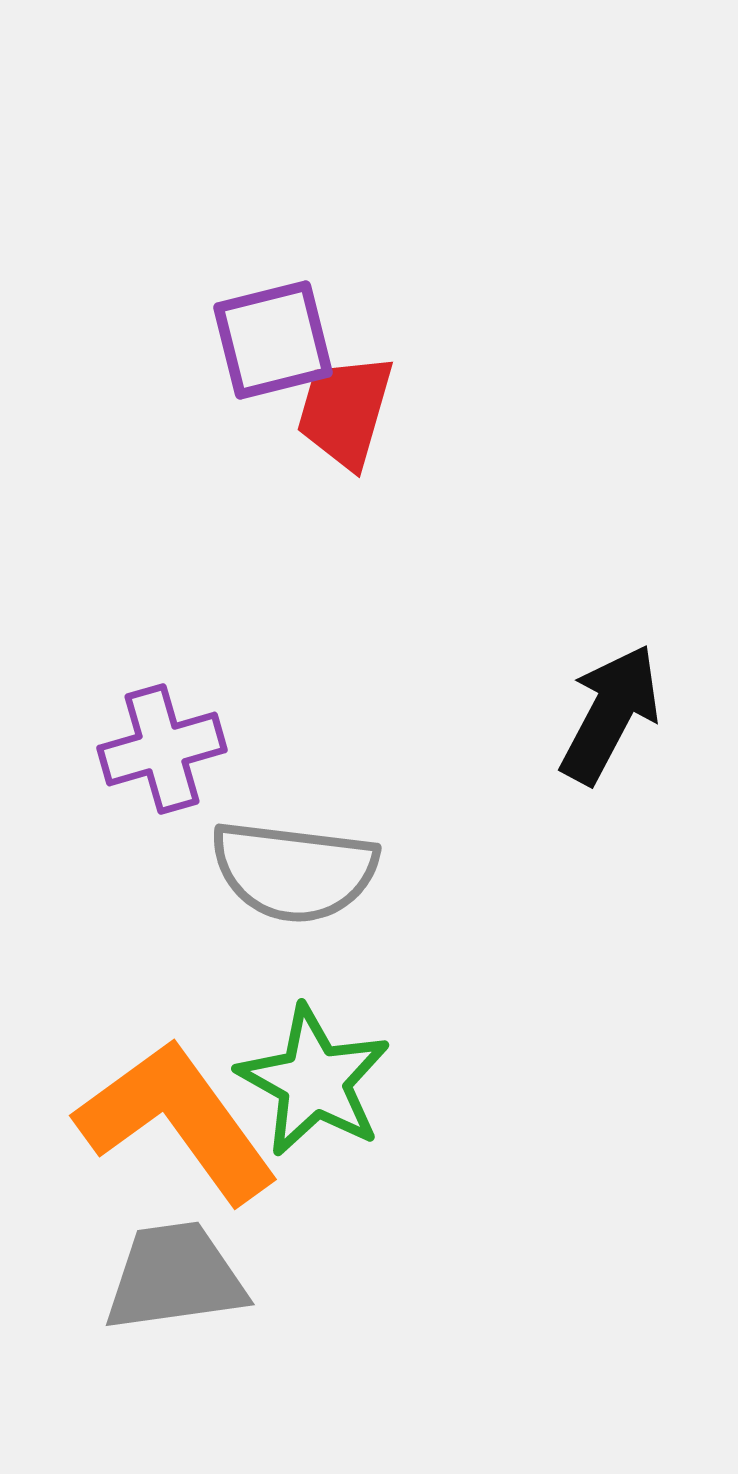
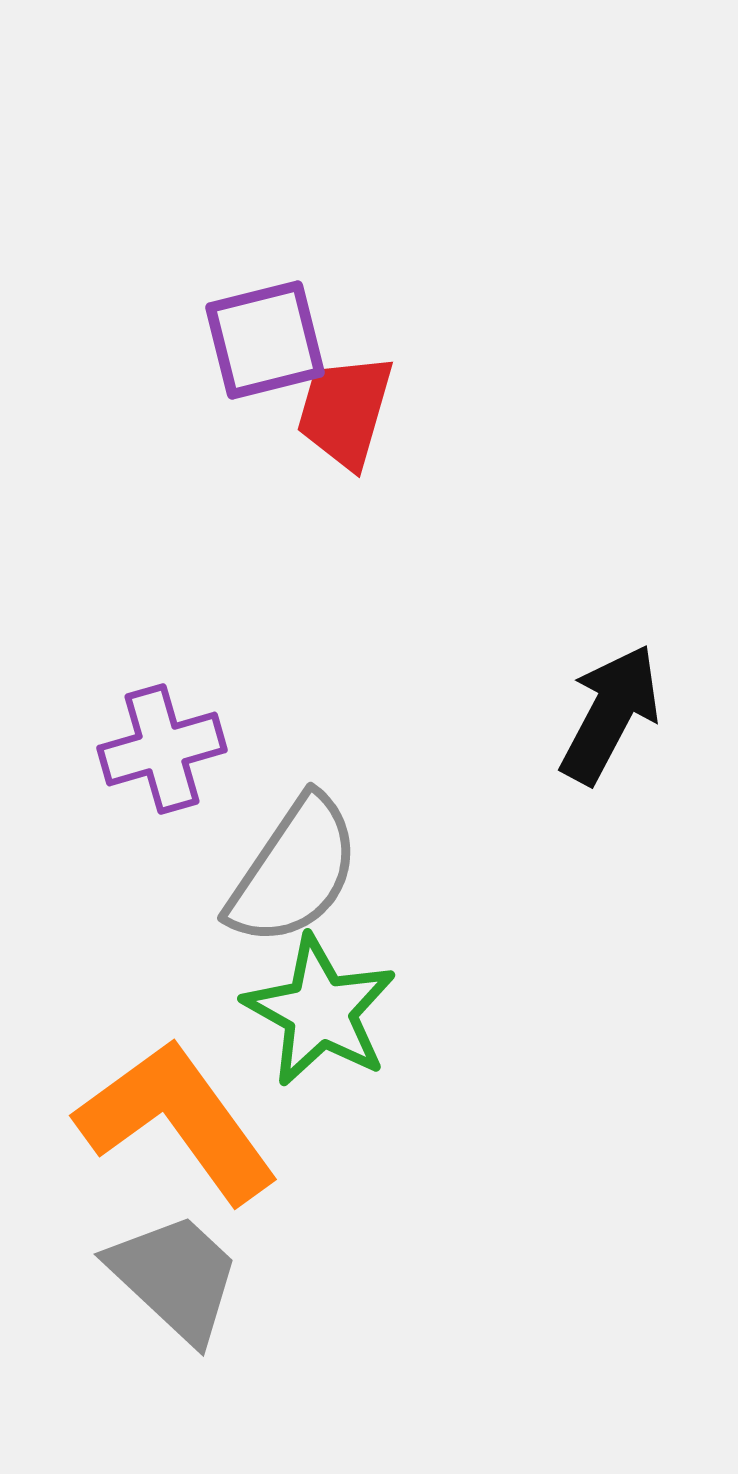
purple square: moved 8 px left
gray semicircle: rotated 63 degrees counterclockwise
green star: moved 6 px right, 70 px up
gray trapezoid: rotated 51 degrees clockwise
